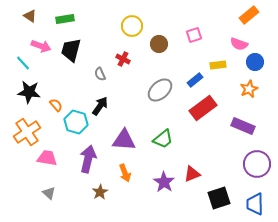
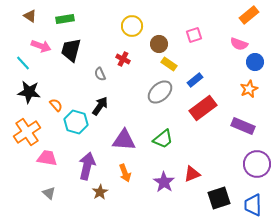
yellow rectangle: moved 49 px left, 1 px up; rotated 42 degrees clockwise
gray ellipse: moved 2 px down
purple arrow: moved 1 px left, 7 px down
blue trapezoid: moved 2 px left, 1 px down
